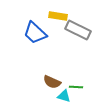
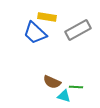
yellow rectangle: moved 11 px left, 1 px down
gray rectangle: rotated 55 degrees counterclockwise
